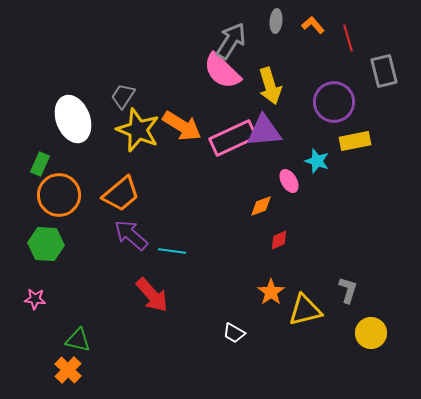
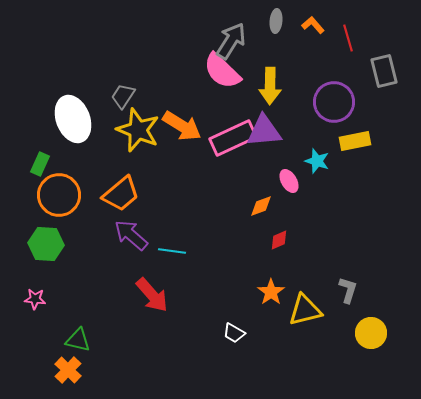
yellow arrow: rotated 18 degrees clockwise
